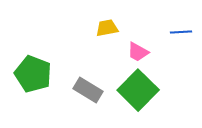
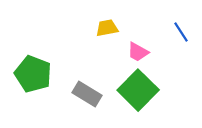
blue line: rotated 60 degrees clockwise
gray rectangle: moved 1 px left, 4 px down
